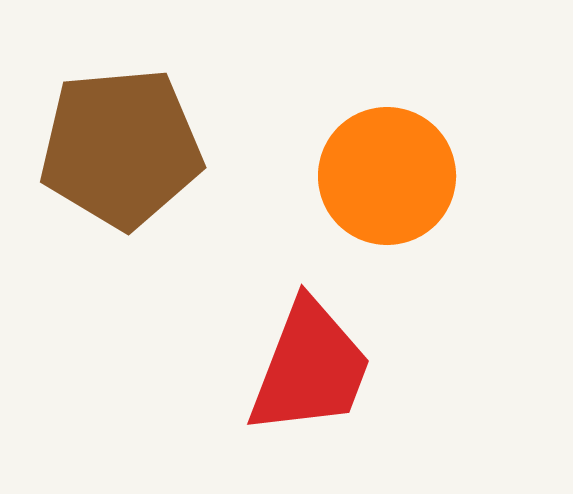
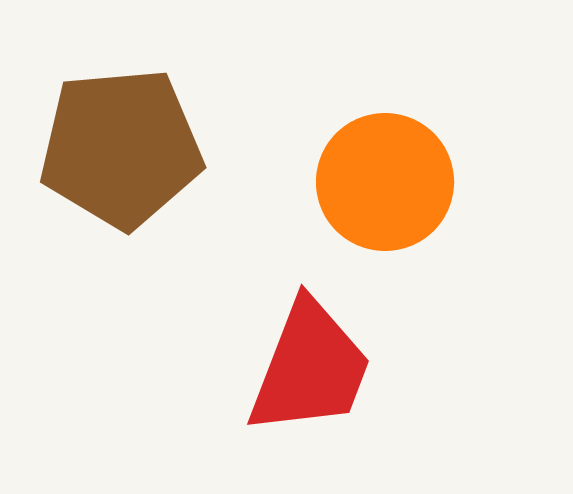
orange circle: moved 2 px left, 6 px down
